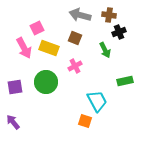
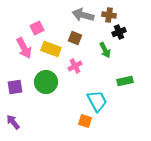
gray arrow: moved 3 px right
yellow rectangle: moved 2 px right, 1 px down
